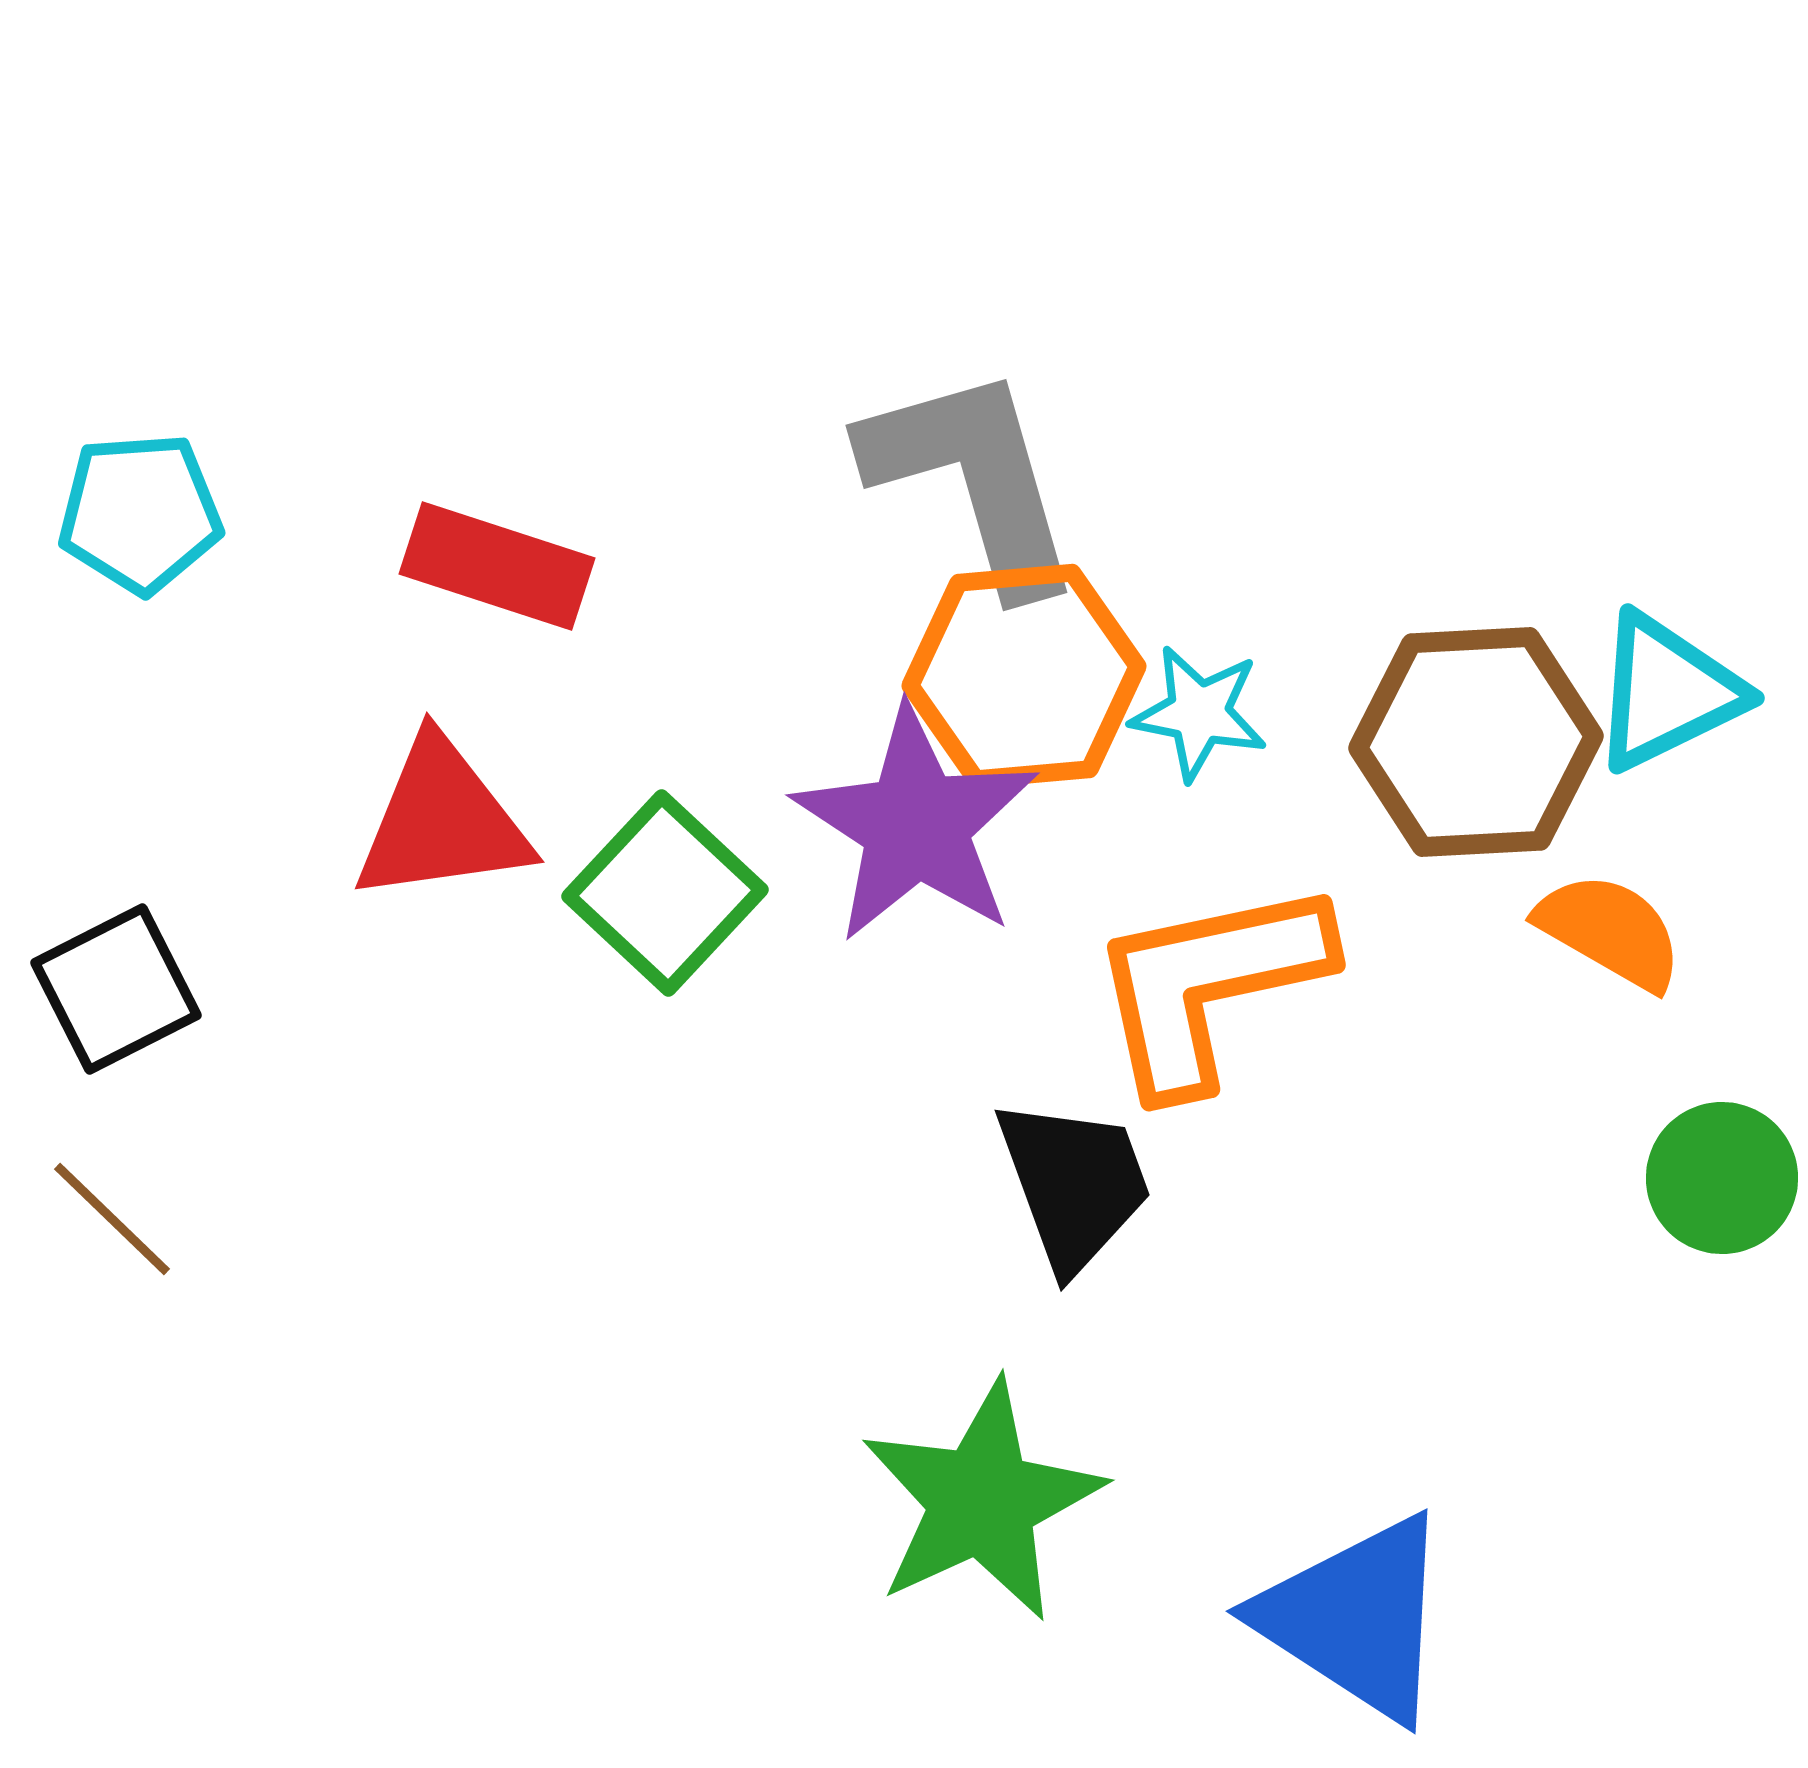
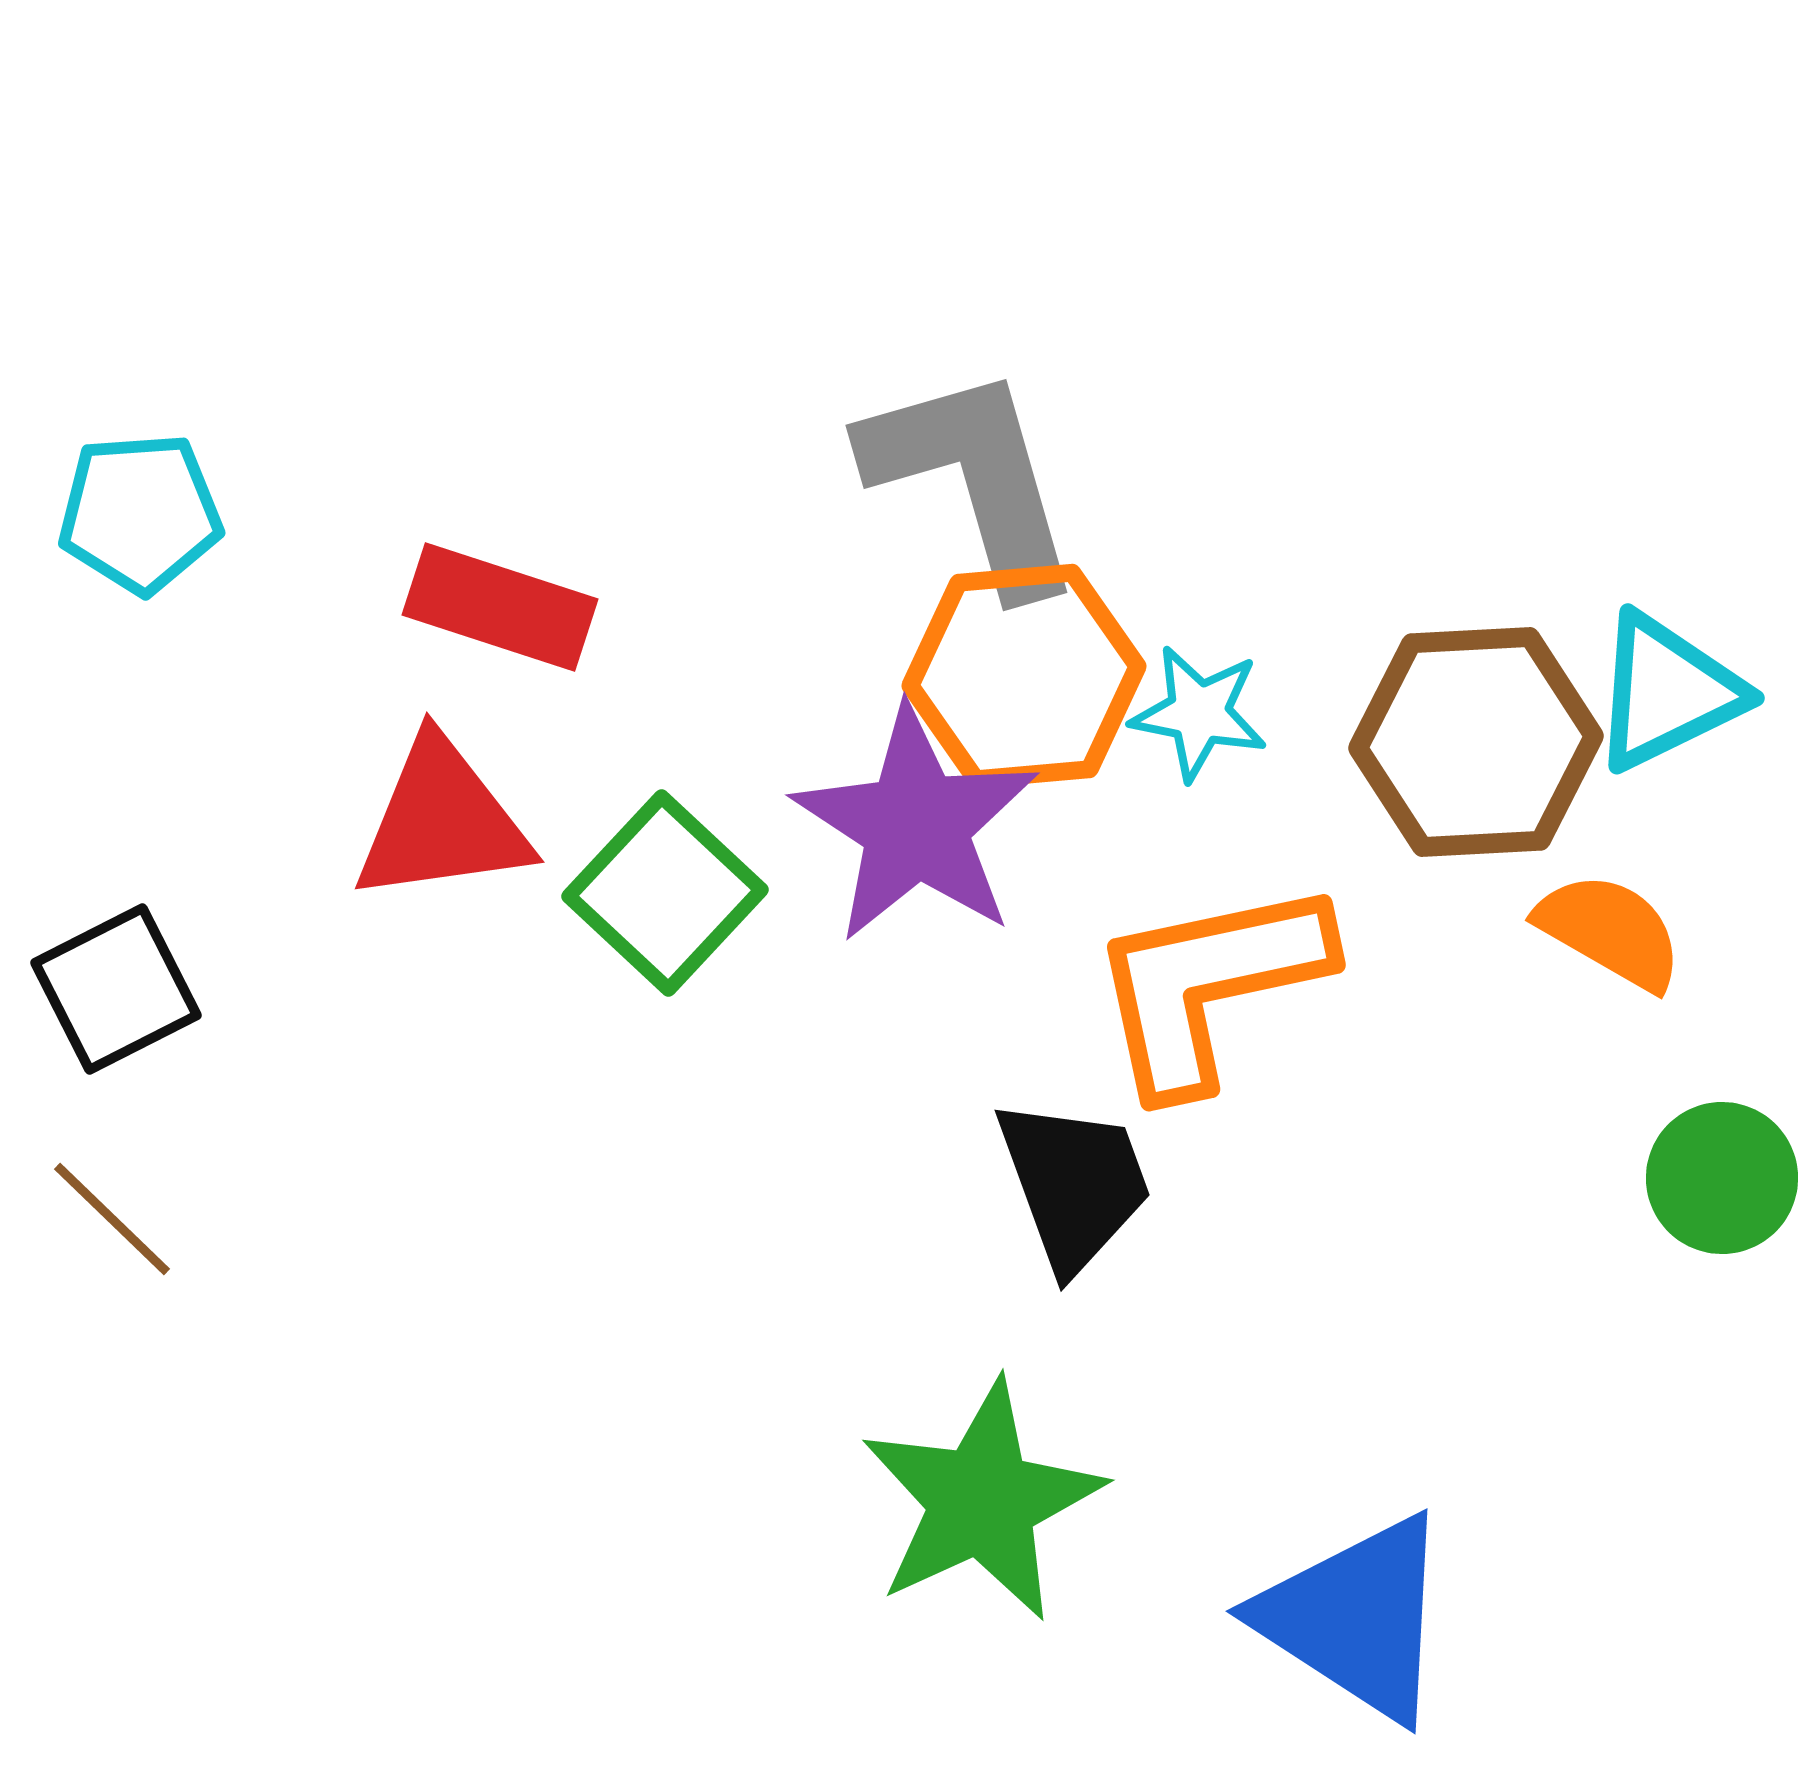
red rectangle: moved 3 px right, 41 px down
